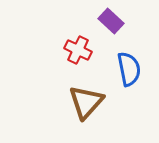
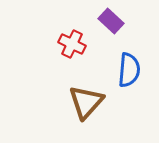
red cross: moved 6 px left, 6 px up
blue semicircle: moved 1 px down; rotated 16 degrees clockwise
